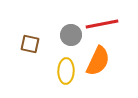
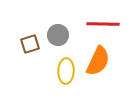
red line: moved 1 px right; rotated 12 degrees clockwise
gray circle: moved 13 px left
brown square: rotated 30 degrees counterclockwise
